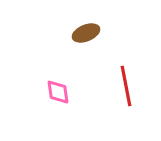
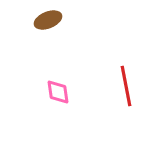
brown ellipse: moved 38 px left, 13 px up
